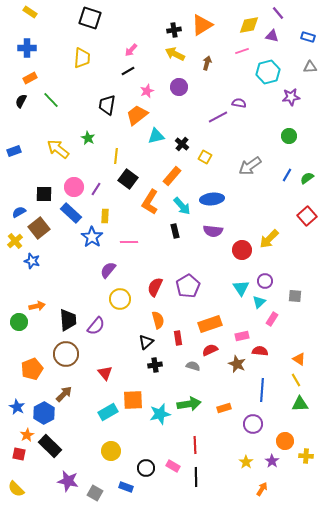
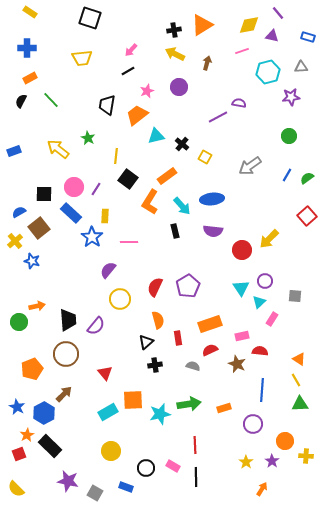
yellow trapezoid at (82, 58): rotated 80 degrees clockwise
gray triangle at (310, 67): moved 9 px left
orange rectangle at (172, 176): moved 5 px left; rotated 12 degrees clockwise
red square at (19, 454): rotated 32 degrees counterclockwise
